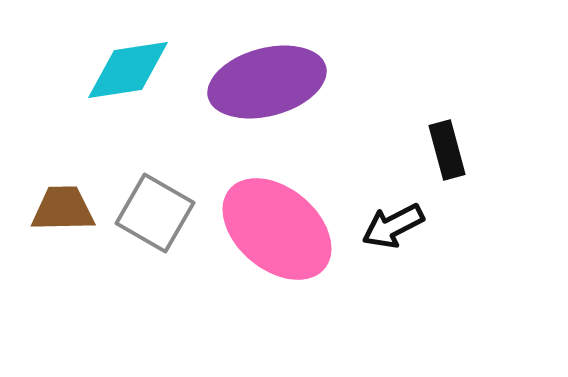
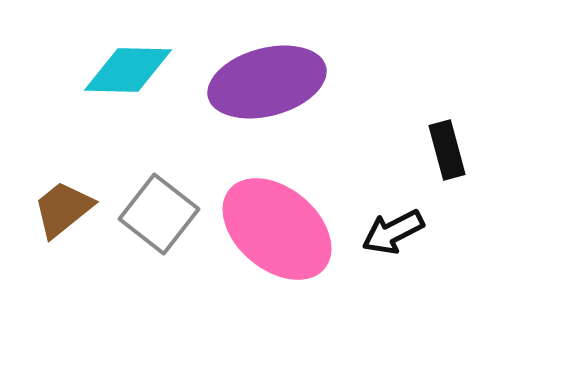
cyan diamond: rotated 10 degrees clockwise
brown trapezoid: rotated 38 degrees counterclockwise
gray square: moved 4 px right, 1 px down; rotated 8 degrees clockwise
black arrow: moved 6 px down
